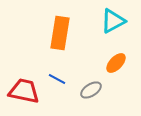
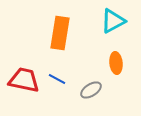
orange ellipse: rotated 50 degrees counterclockwise
red trapezoid: moved 11 px up
